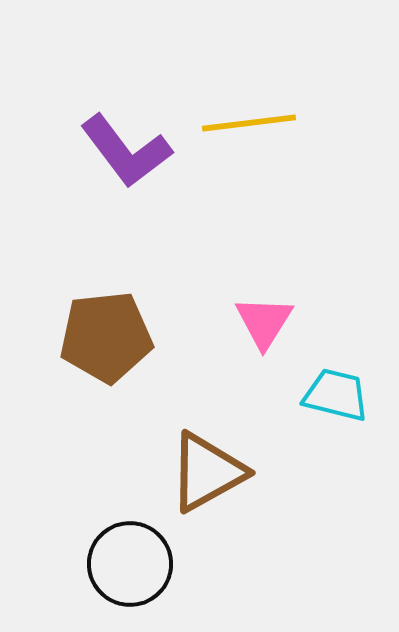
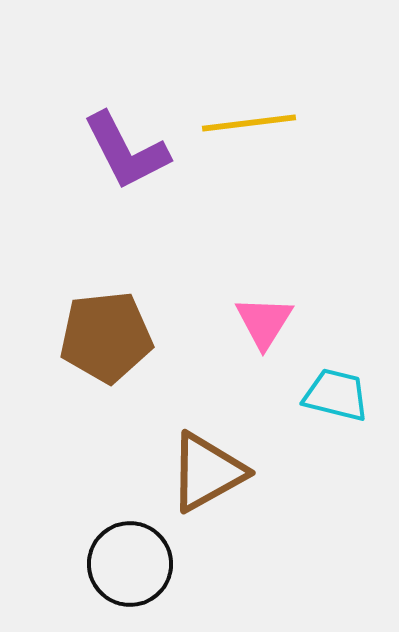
purple L-shape: rotated 10 degrees clockwise
